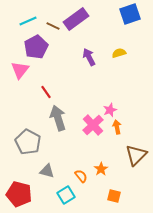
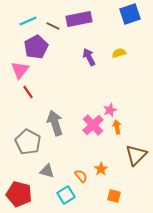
purple rectangle: moved 3 px right; rotated 25 degrees clockwise
red line: moved 18 px left
gray arrow: moved 3 px left, 5 px down
